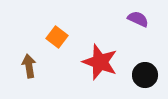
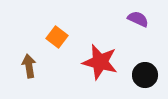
red star: rotated 6 degrees counterclockwise
